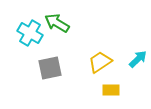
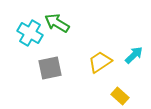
cyan arrow: moved 4 px left, 4 px up
yellow rectangle: moved 9 px right, 6 px down; rotated 42 degrees clockwise
